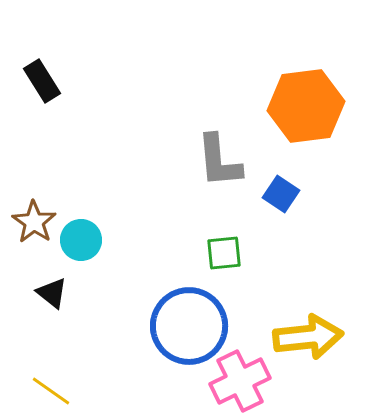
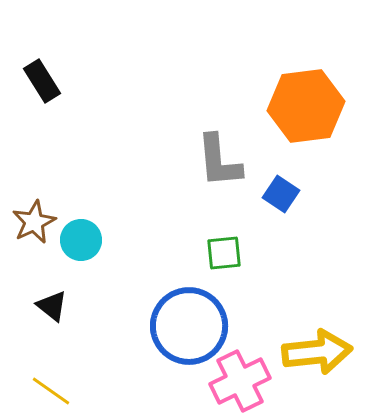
brown star: rotated 12 degrees clockwise
black triangle: moved 13 px down
yellow arrow: moved 9 px right, 15 px down
